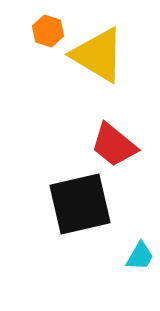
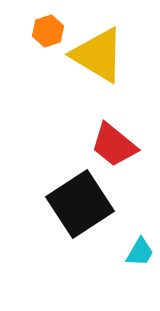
orange hexagon: rotated 24 degrees clockwise
black square: rotated 20 degrees counterclockwise
cyan trapezoid: moved 4 px up
